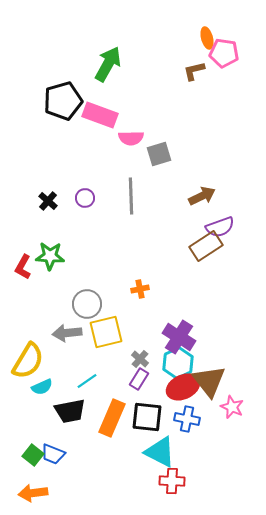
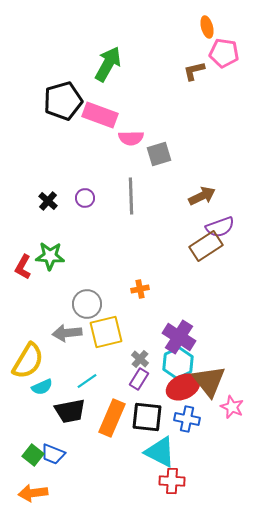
orange ellipse: moved 11 px up
